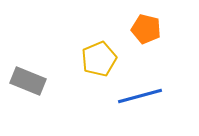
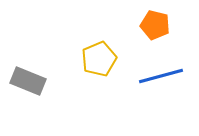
orange pentagon: moved 9 px right, 4 px up
blue line: moved 21 px right, 20 px up
